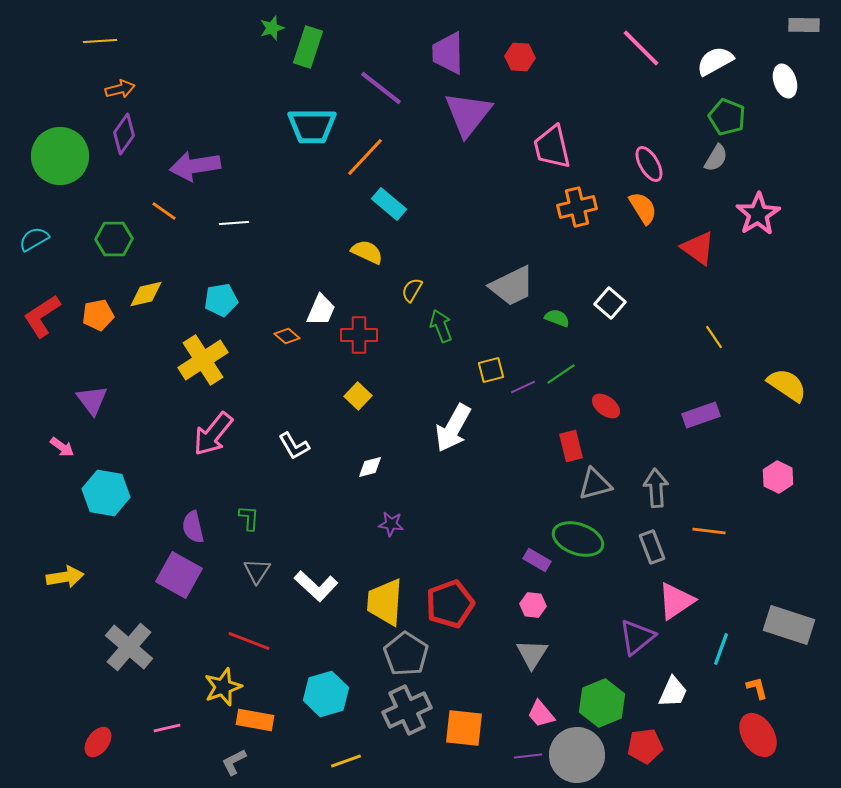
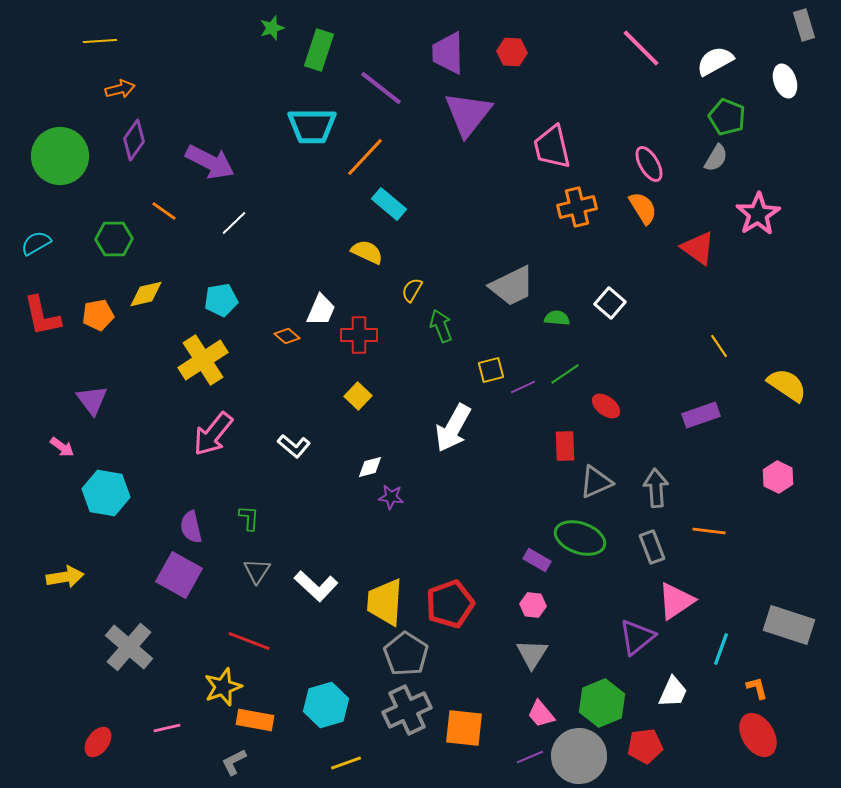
gray rectangle at (804, 25): rotated 72 degrees clockwise
green rectangle at (308, 47): moved 11 px right, 3 px down
red hexagon at (520, 57): moved 8 px left, 5 px up
purple diamond at (124, 134): moved 10 px right, 6 px down
purple arrow at (195, 166): moved 15 px right, 4 px up; rotated 144 degrees counterclockwise
white line at (234, 223): rotated 40 degrees counterclockwise
cyan semicircle at (34, 239): moved 2 px right, 4 px down
red L-shape at (42, 316): rotated 69 degrees counterclockwise
green semicircle at (557, 318): rotated 15 degrees counterclockwise
yellow line at (714, 337): moved 5 px right, 9 px down
green line at (561, 374): moved 4 px right
white L-shape at (294, 446): rotated 20 degrees counterclockwise
red rectangle at (571, 446): moved 6 px left; rotated 12 degrees clockwise
gray triangle at (595, 484): moved 1 px right, 2 px up; rotated 9 degrees counterclockwise
purple star at (391, 524): moved 27 px up
purple semicircle at (193, 527): moved 2 px left
green ellipse at (578, 539): moved 2 px right, 1 px up
cyan hexagon at (326, 694): moved 11 px down
gray circle at (577, 755): moved 2 px right, 1 px down
purple line at (528, 756): moved 2 px right, 1 px down; rotated 16 degrees counterclockwise
yellow line at (346, 761): moved 2 px down
